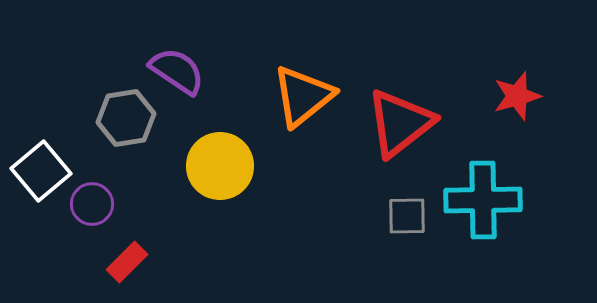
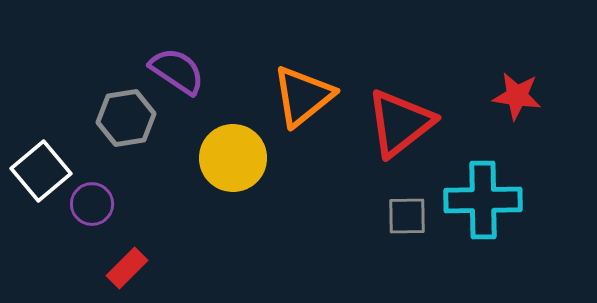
red star: rotated 24 degrees clockwise
yellow circle: moved 13 px right, 8 px up
red rectangle: moved 6 px down
